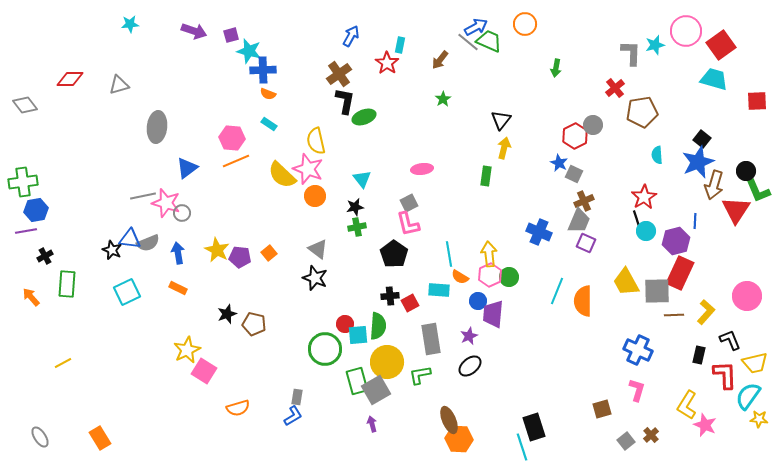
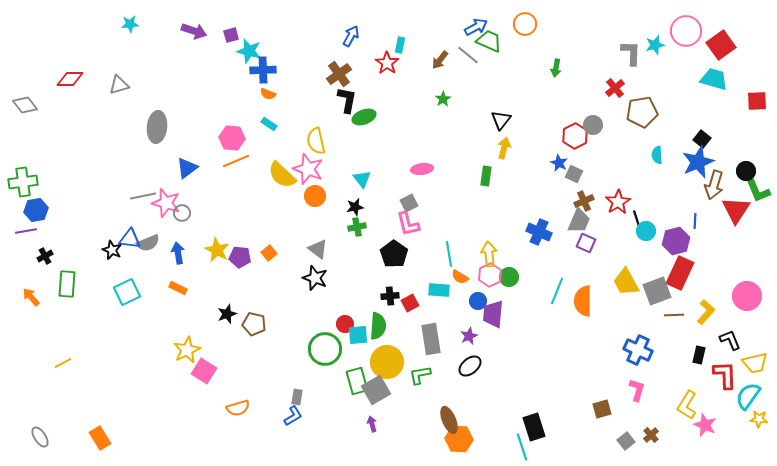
gray line at (468, 42): moved 13 px down
black L-shape at (345, 101): moved 2 px right, 1 px up
red star at (644, 197): moved 26 px left, 5 px down
gray square at (657, 291): rotated 20 degrees counterclockwise
